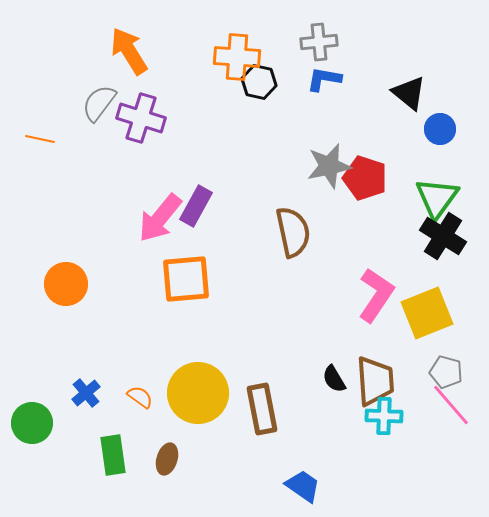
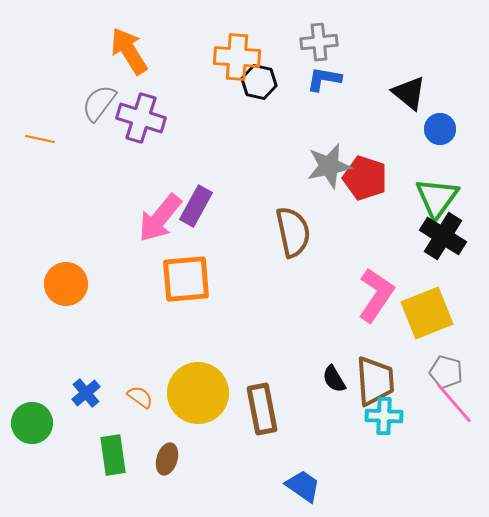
pink line: moved 3 px right, 2 px up
